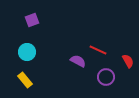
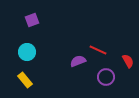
purple semicircle: rotated 49 degrees counterclockwise
